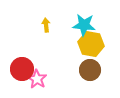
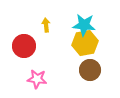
yellow hexagon: moved 6 px left, 1 px up; rotated 20 degrees counterclockwise
red circle: moved 2 px right, 23 px up
pink star: rotated 24 degrees counterclockwise
